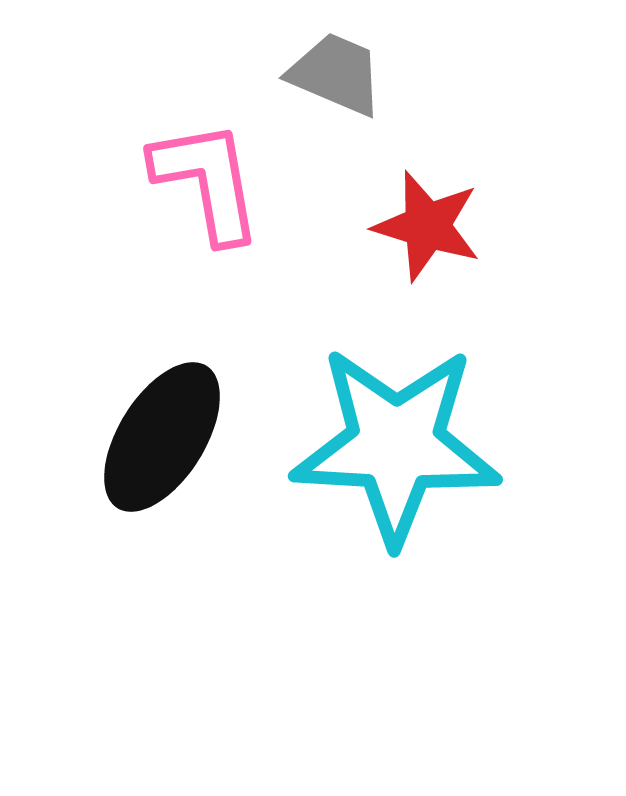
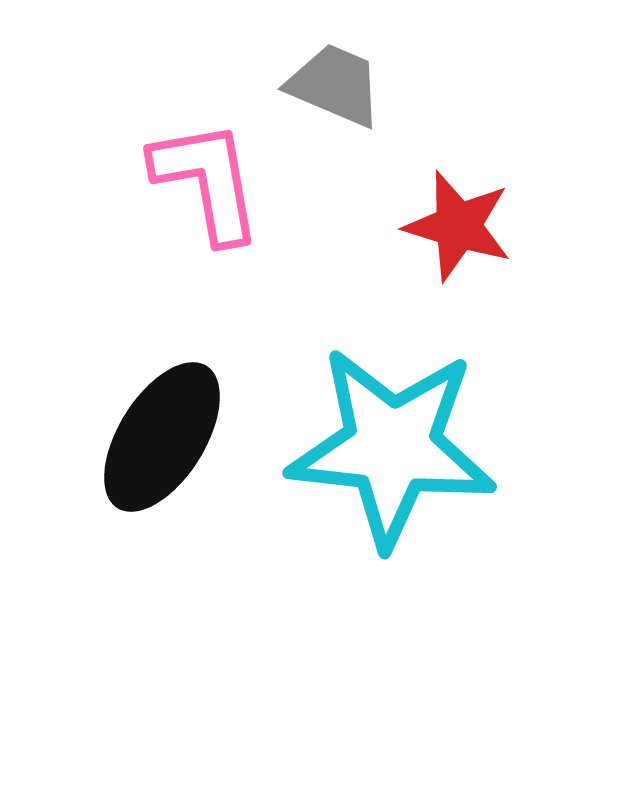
gray trapezoid: moved 1 px left, 11 px down
red star: moved 31 px right
cyan star: moved 4 px left, 2 px down; rotated 3 degrees clockwise
